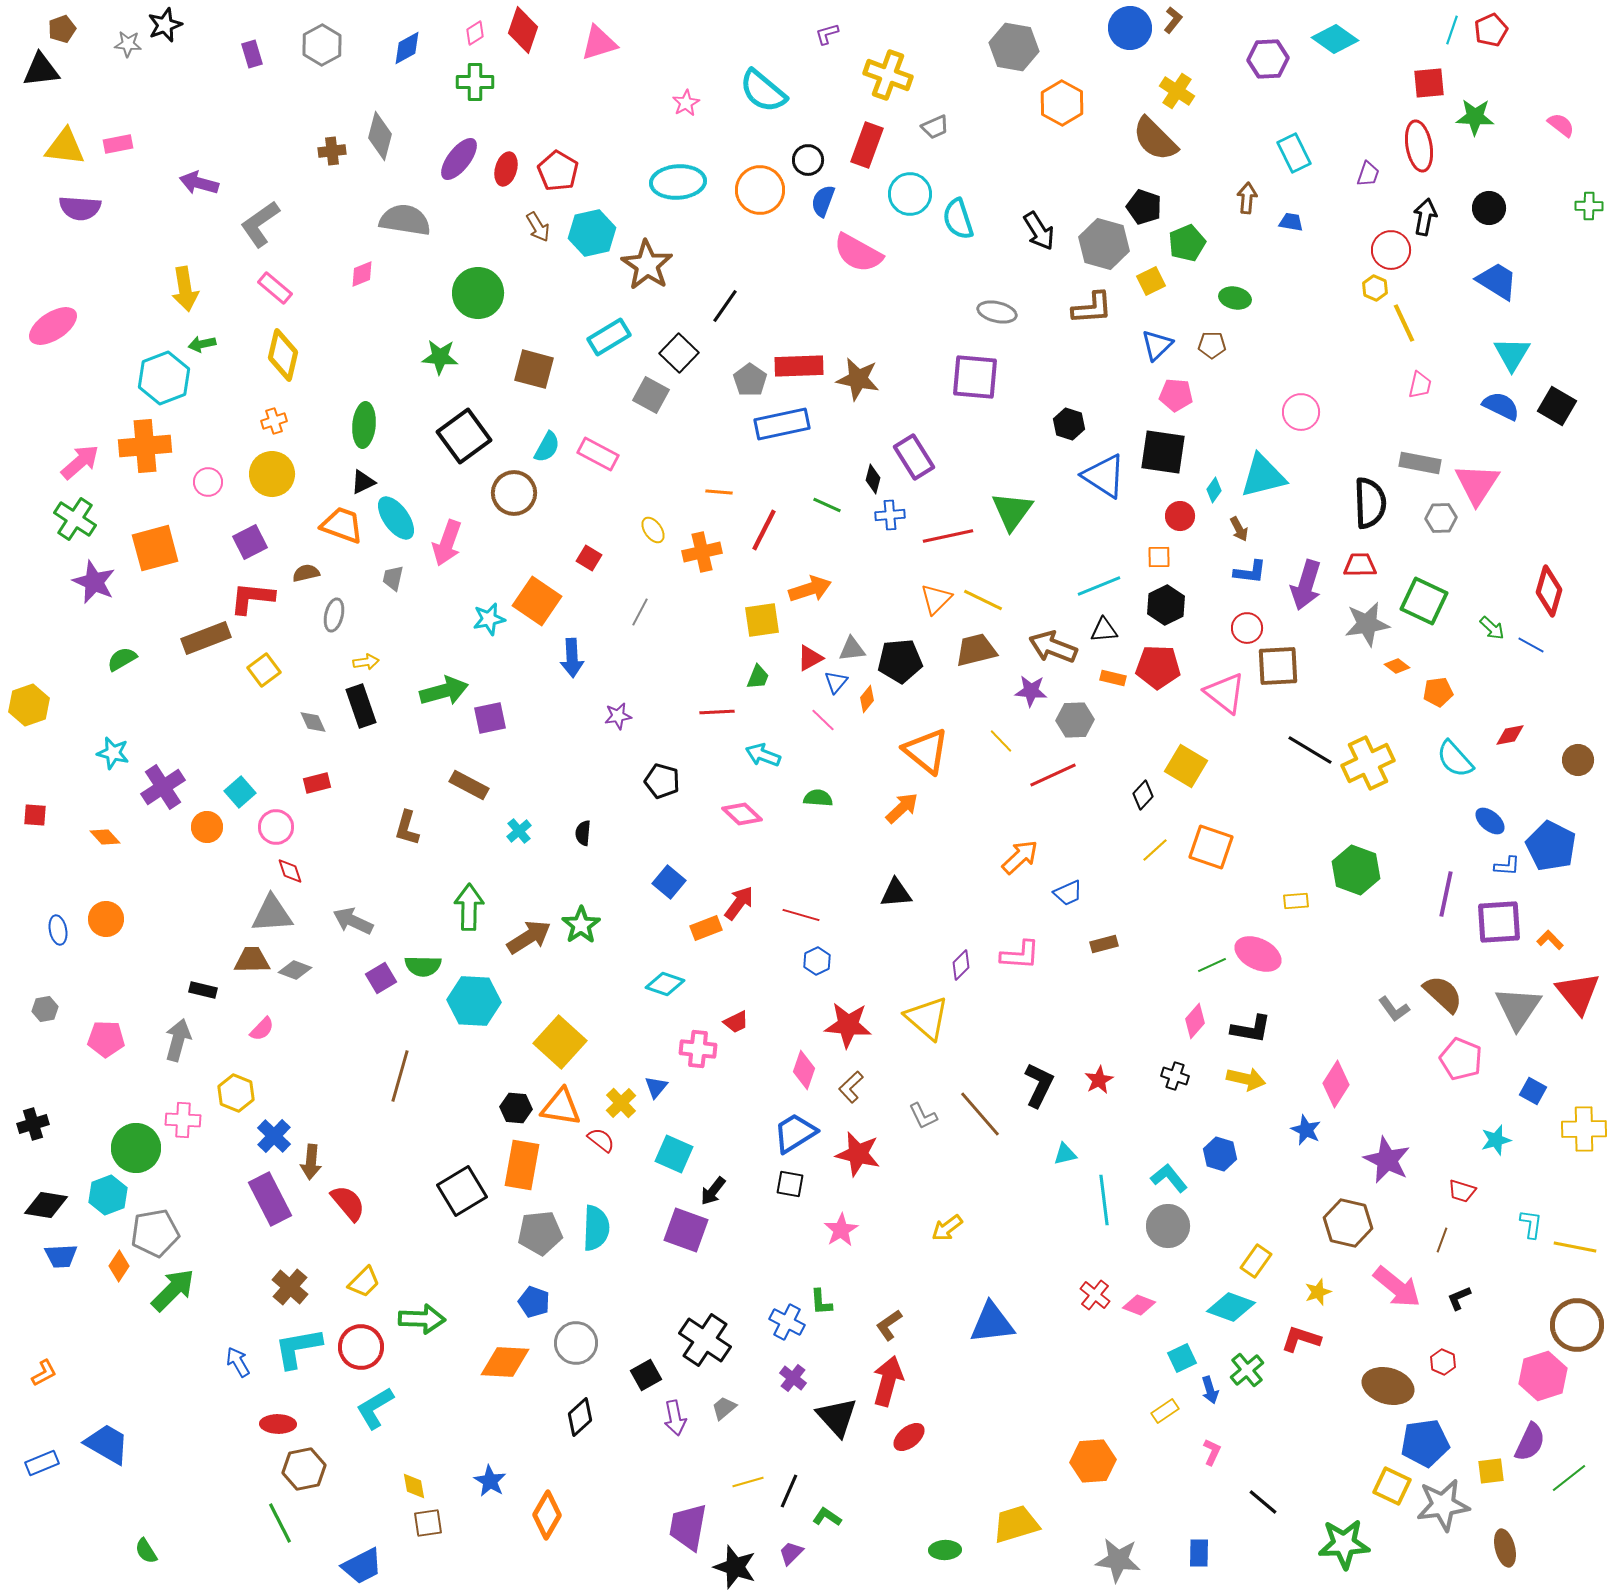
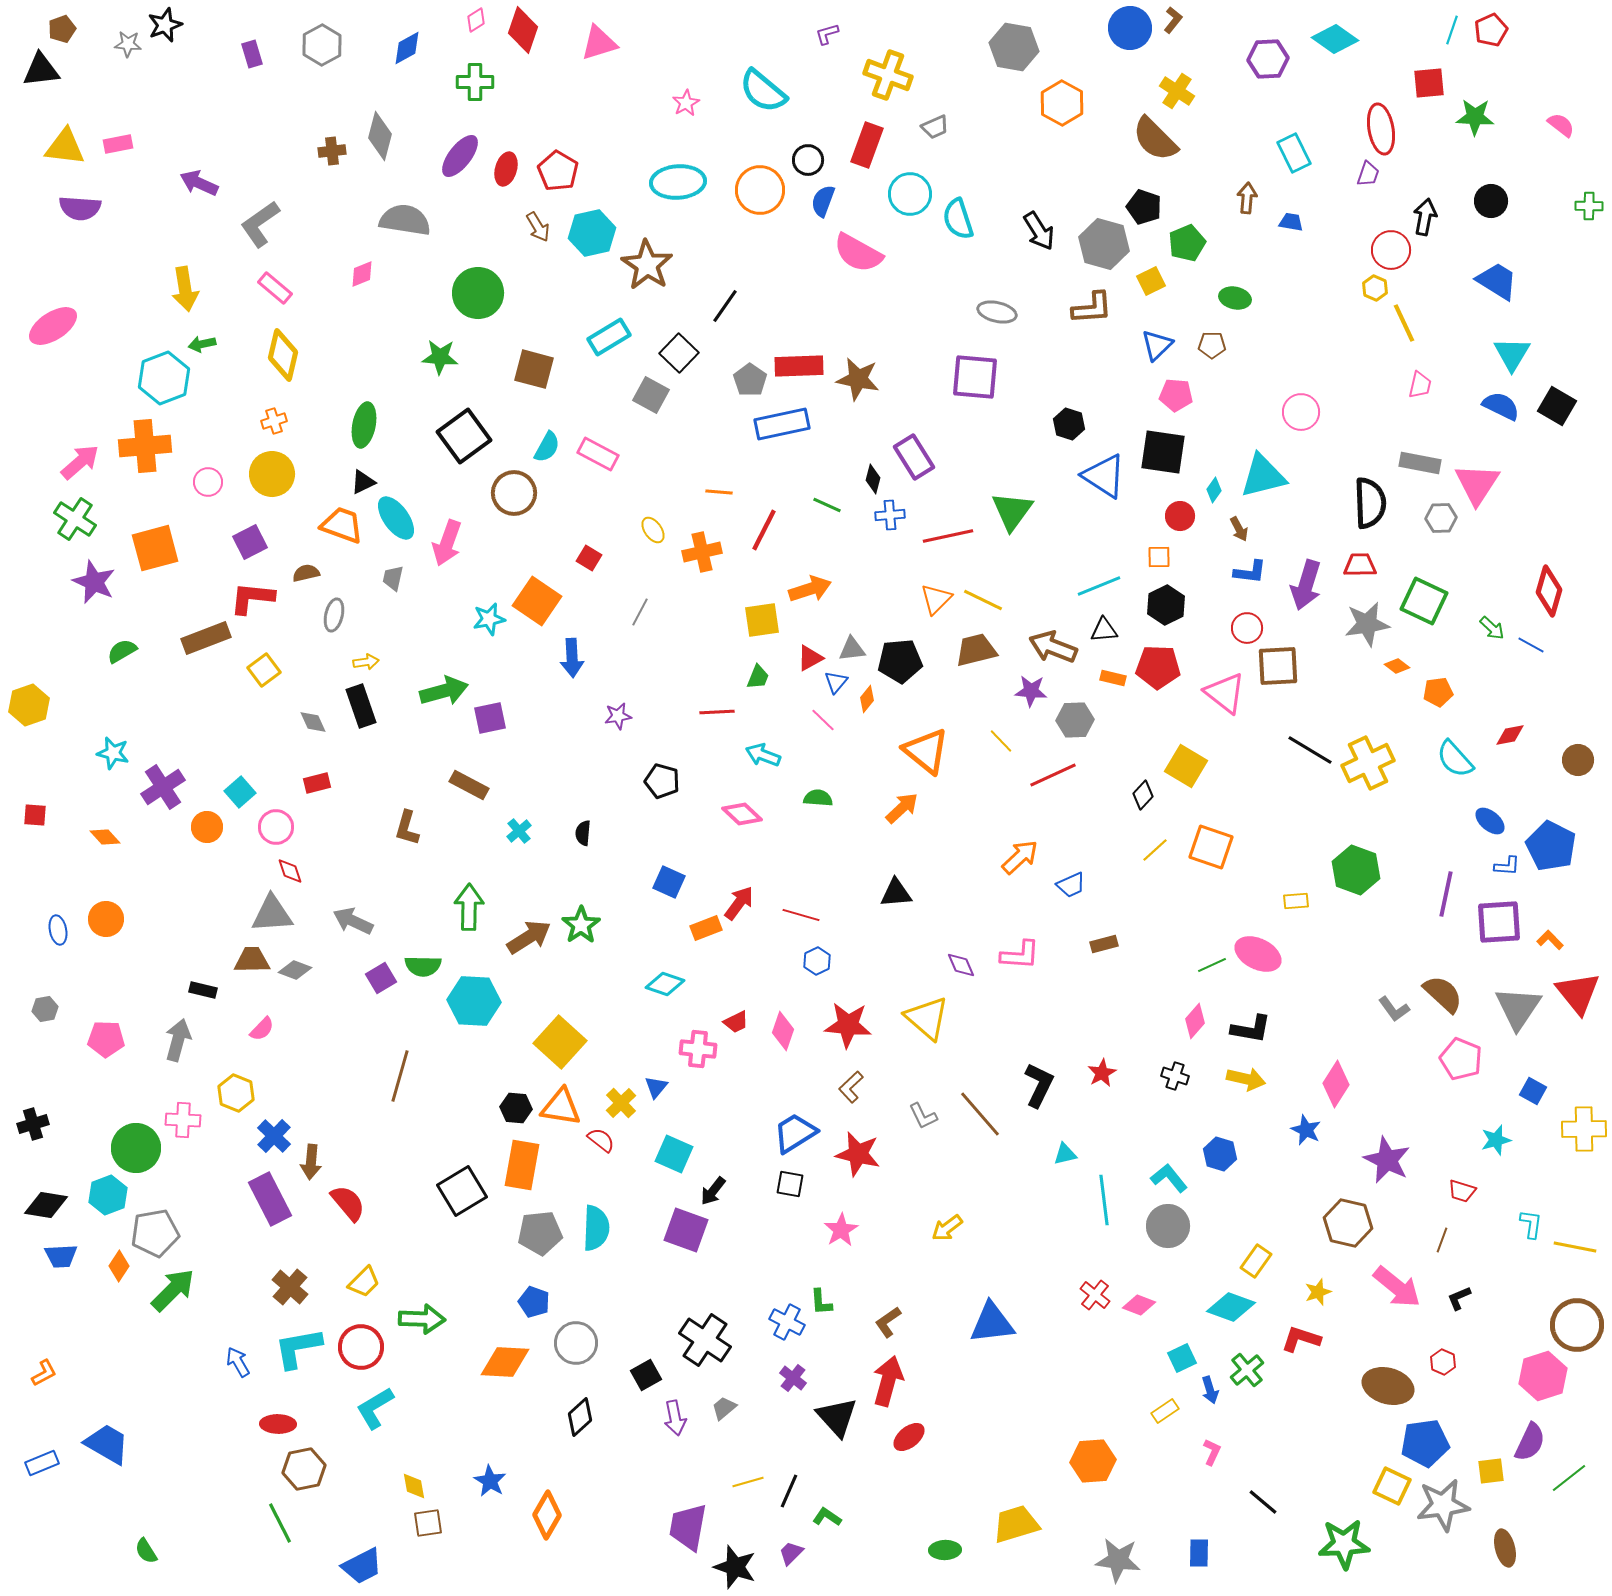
pink diamond at (475, 33): moved 1 px right, 13 px up
red ellipse at (1419, 146): moved 38 px left, 17 px up
purple ellipse at (459, 159): moved 1 px right, 3 px up
purple arrow at (199, 183): rotated 9 degrees clockwise
black circle at (1489, 208): moved 2 px right, 7 px up
green ellipse at (364, 425): rotated 6 degrees clockwise
green semicircle at (122, 659): moved 8 px up
blue square at (669, 882): rotated 16 degrees counterclockwise
blue trapezoid at (1068, 893): moved 3 px right, 8 px up
purple diamond at (961, 965): rotated 68 degrees counterclockwise
pink diamond at (804, 1070): moved 21 px left, 39 px up
red star at (1099, 1080): moved 3 px right, 7 px up
brown L-shape at (889, 1325): moved 1 px left, 3 px up
